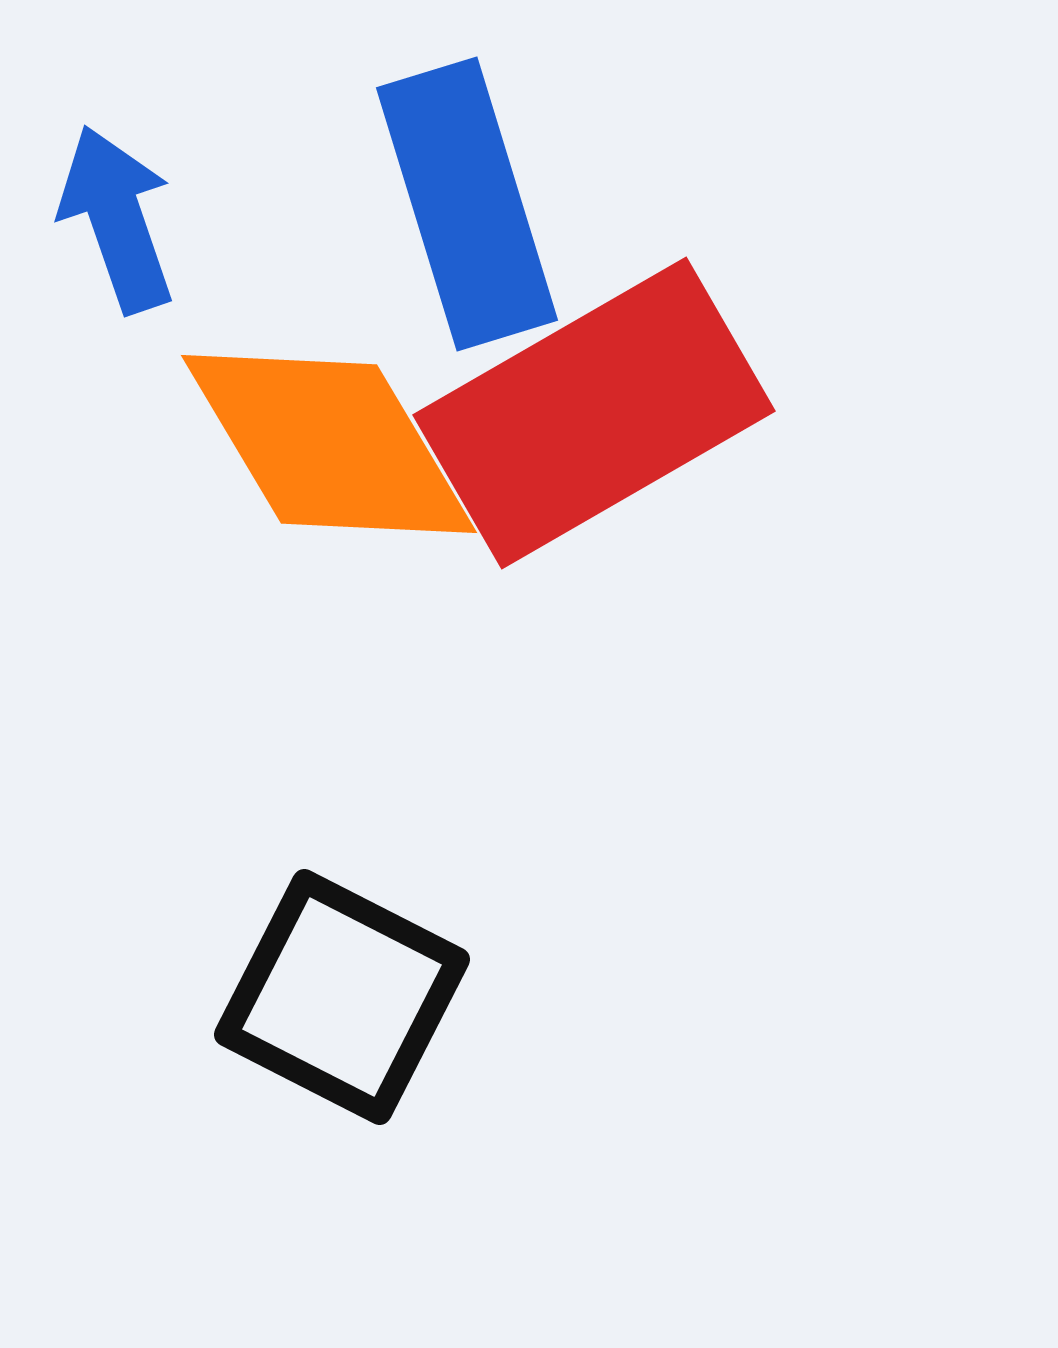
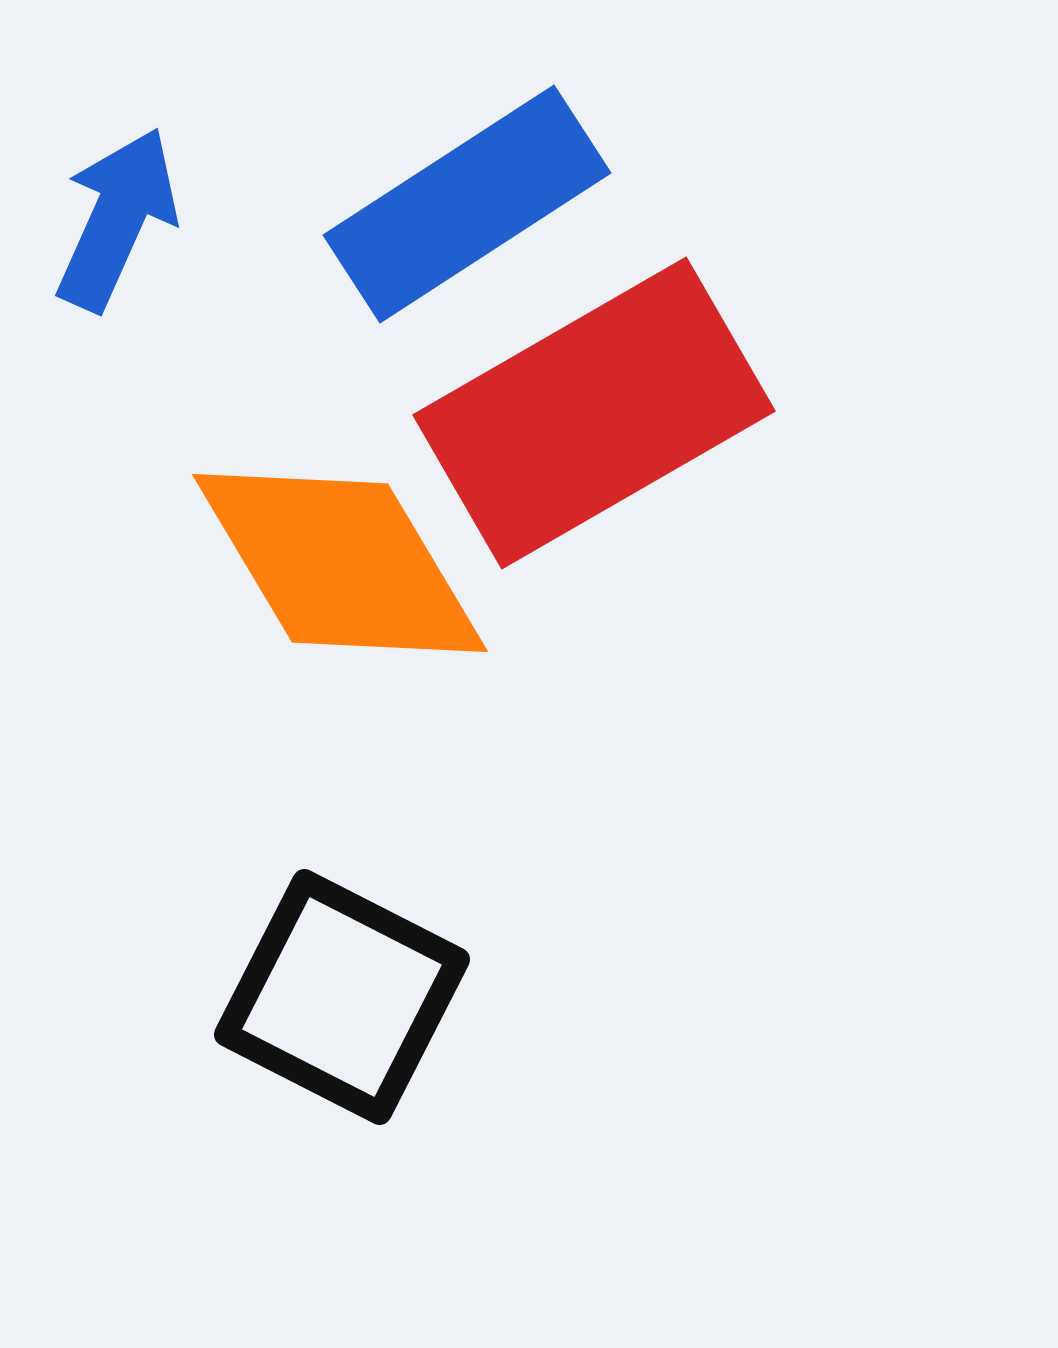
blue rectangle: rotated 74 degrees clockwise
blue arrow: rotated 43 degrees clockwise
orange diamond: moved 11 px right, 119 px down
